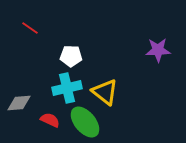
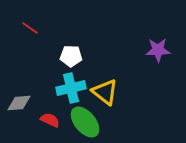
cyan cross: moved 4 px right
